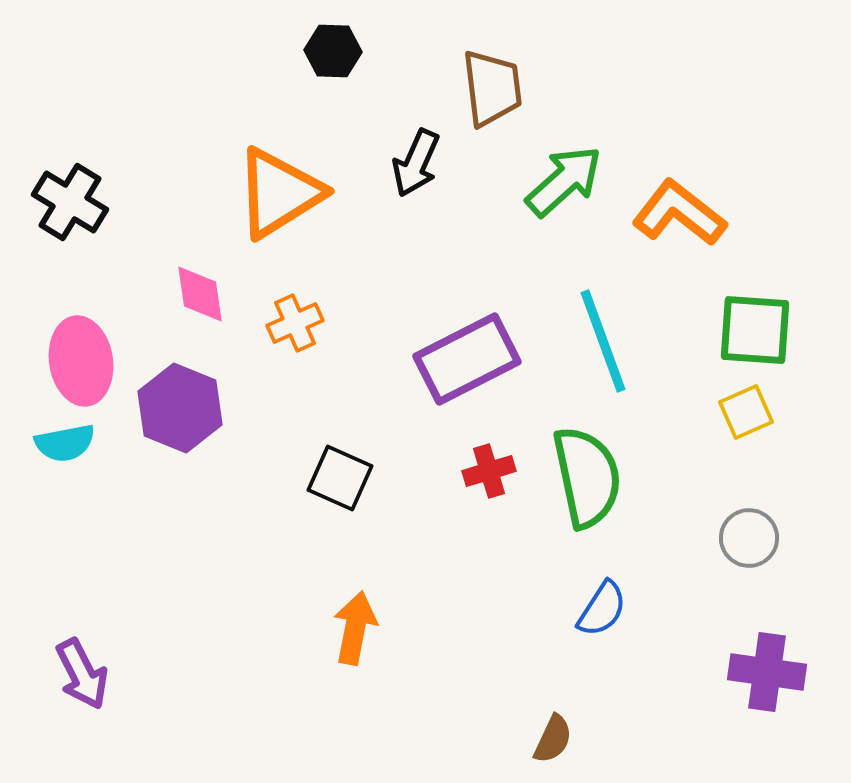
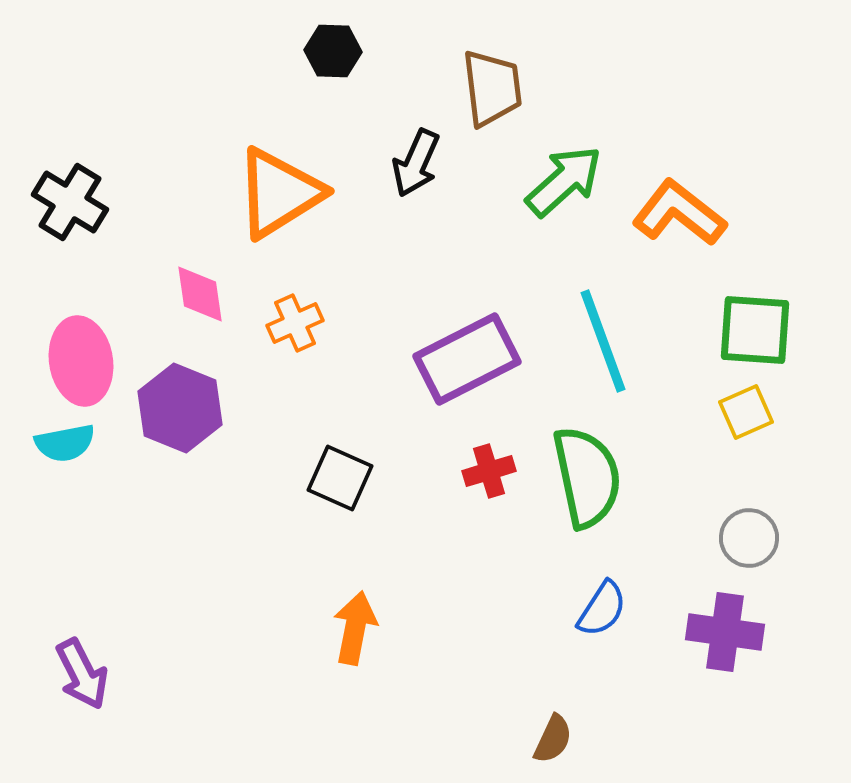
purple cross: moved 42 px left, 40 px up
